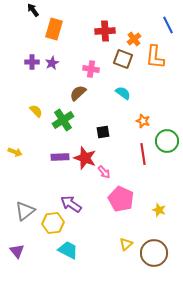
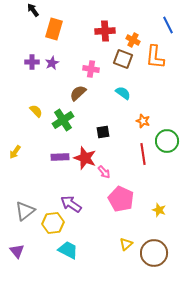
orange cross: moved 1 px left, 1 px down; rotated 24 degrees counterclockwise
yellow arrow: rotated 104 degrees clockwise
